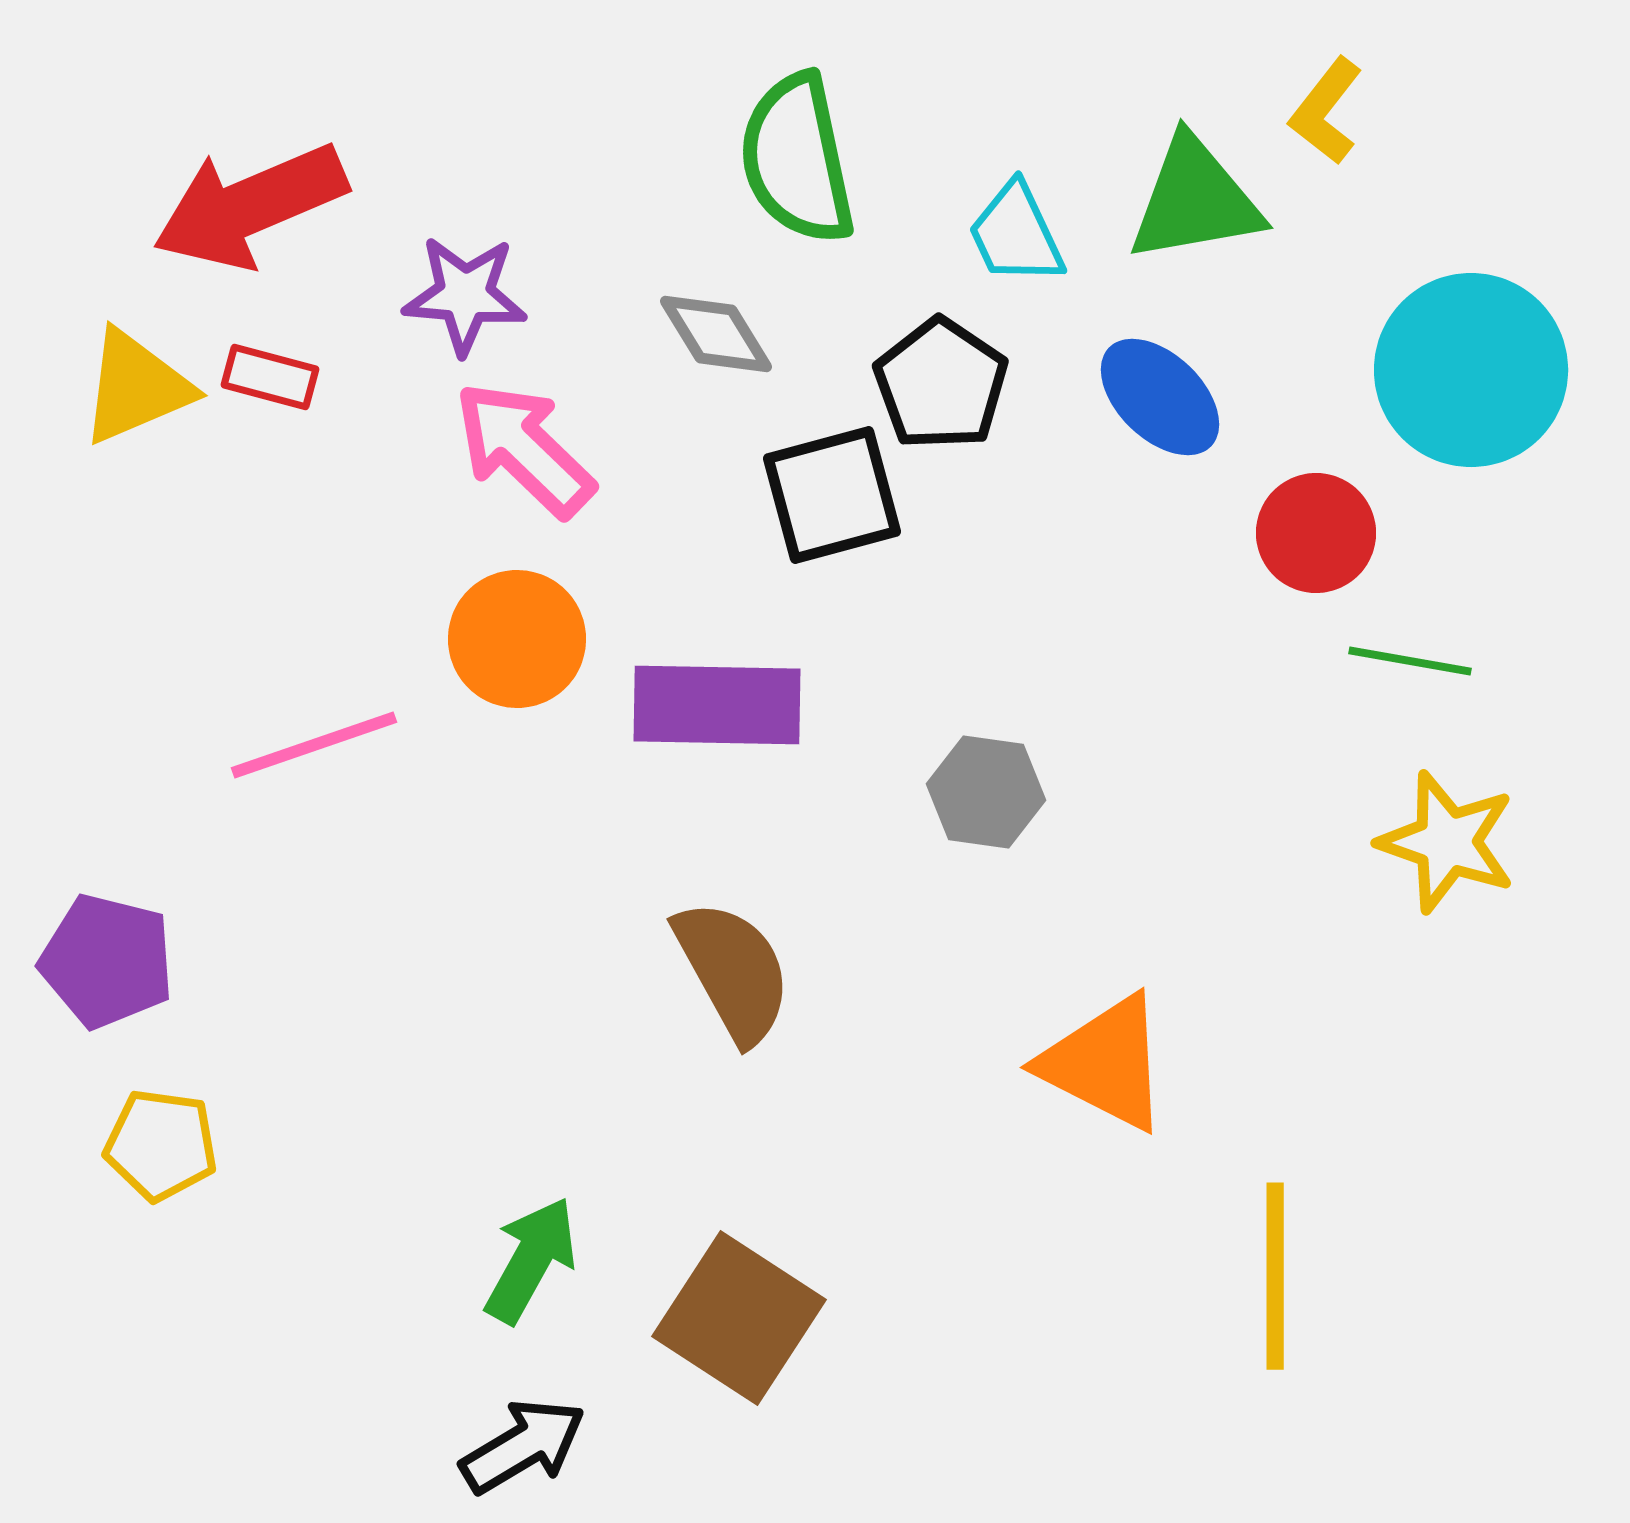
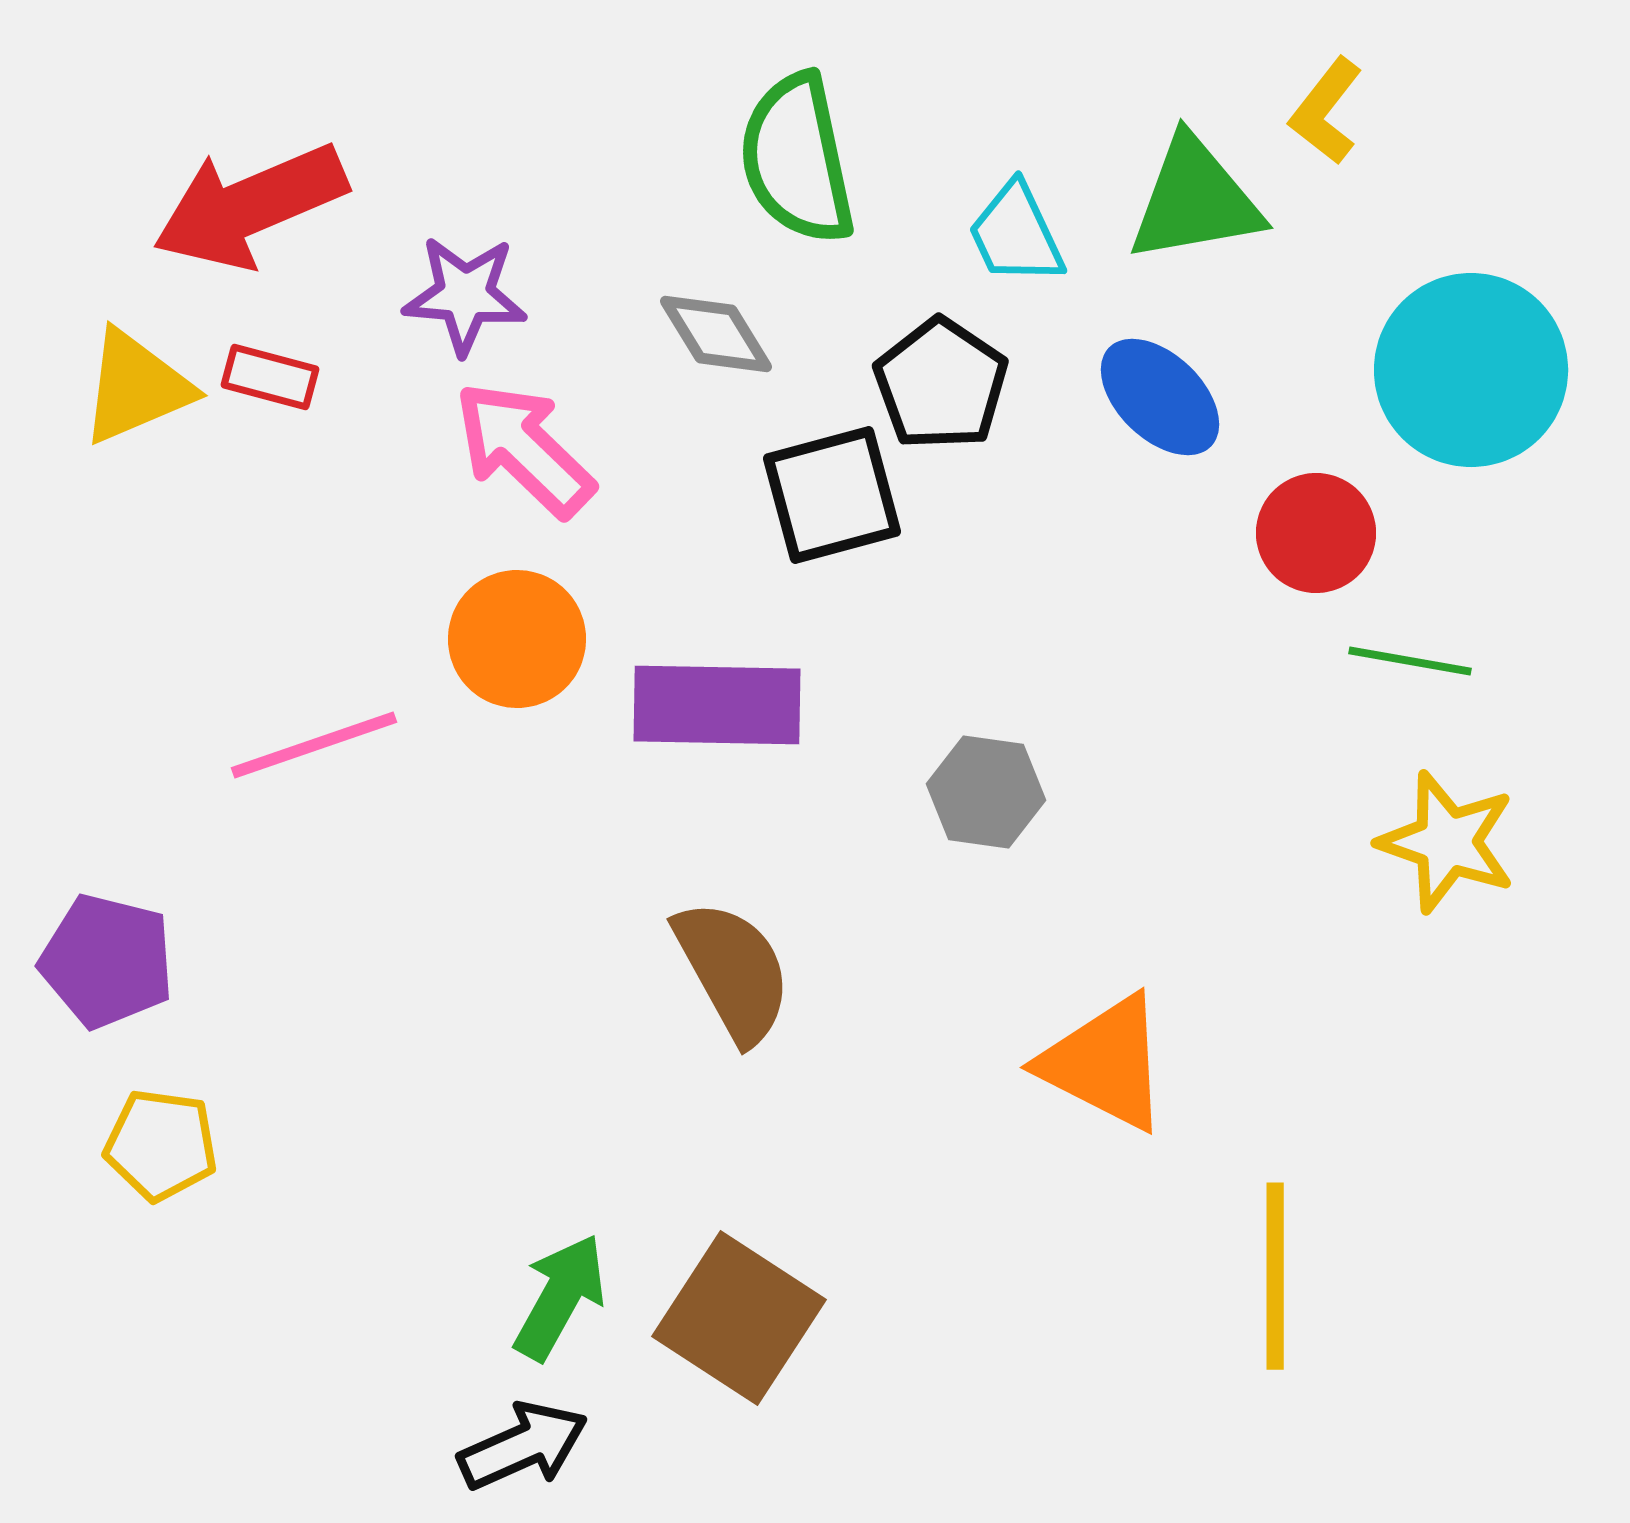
green arrow: moved 29 px right, 37 px down
black arrow: rotated 7 degrees clockwise
